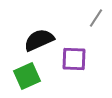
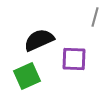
gray line: moved 1 px left, 1 px up; rotated 18 degrees counterclockwise
